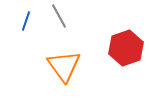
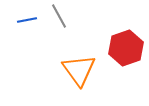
blue line: moved 1 px right, 1 px up; rotated 60 degrees clockwise
orange triangle: moved 15 px right, 4 px down
